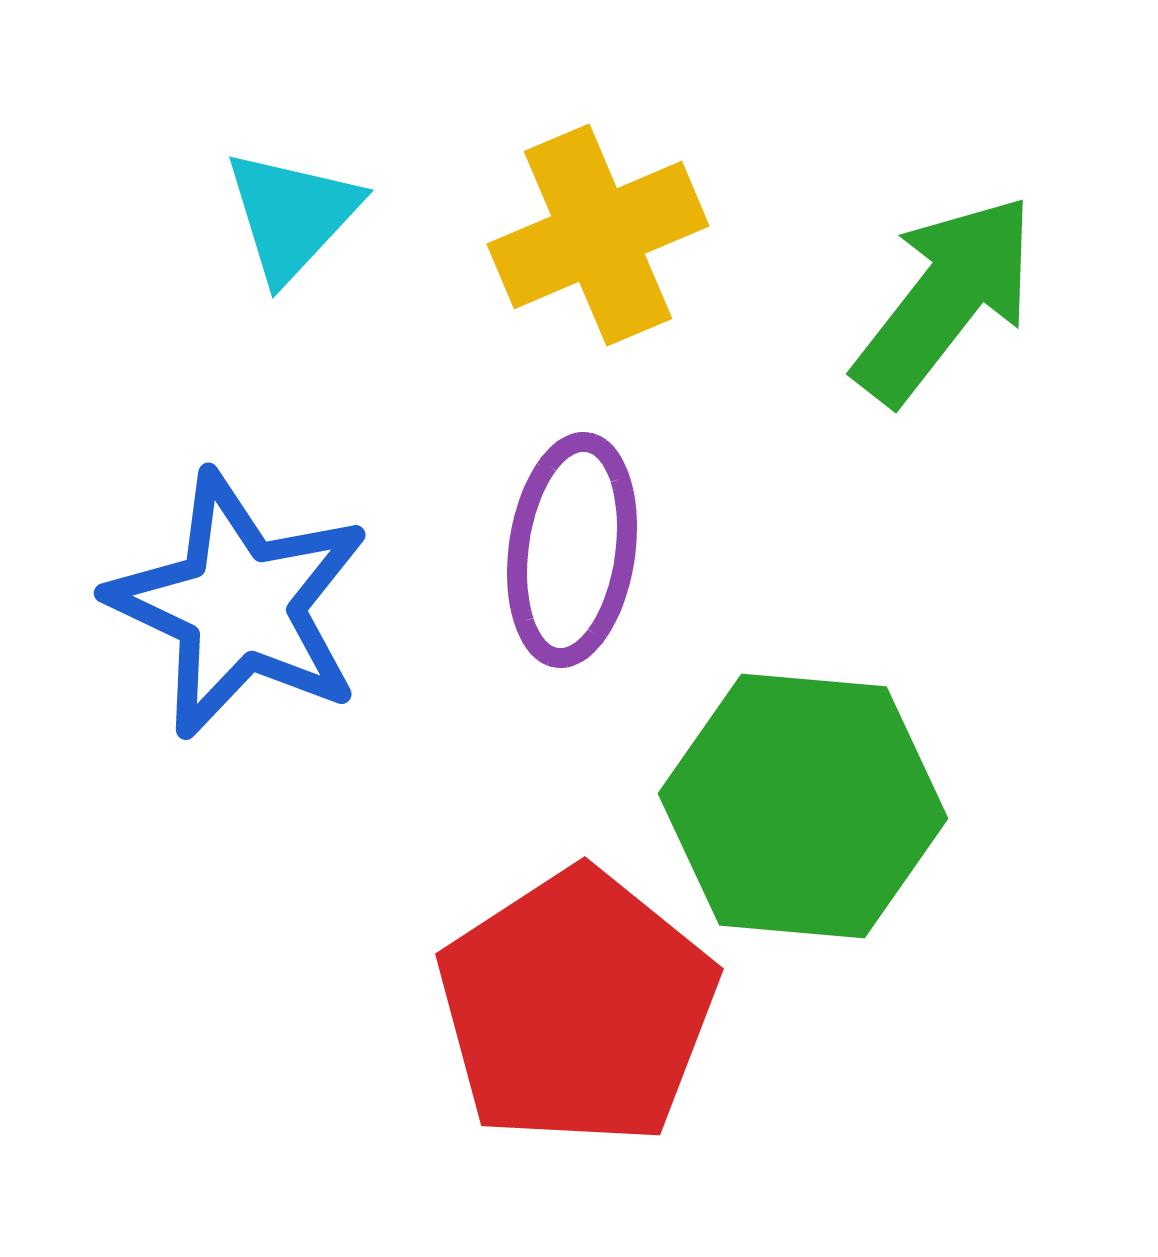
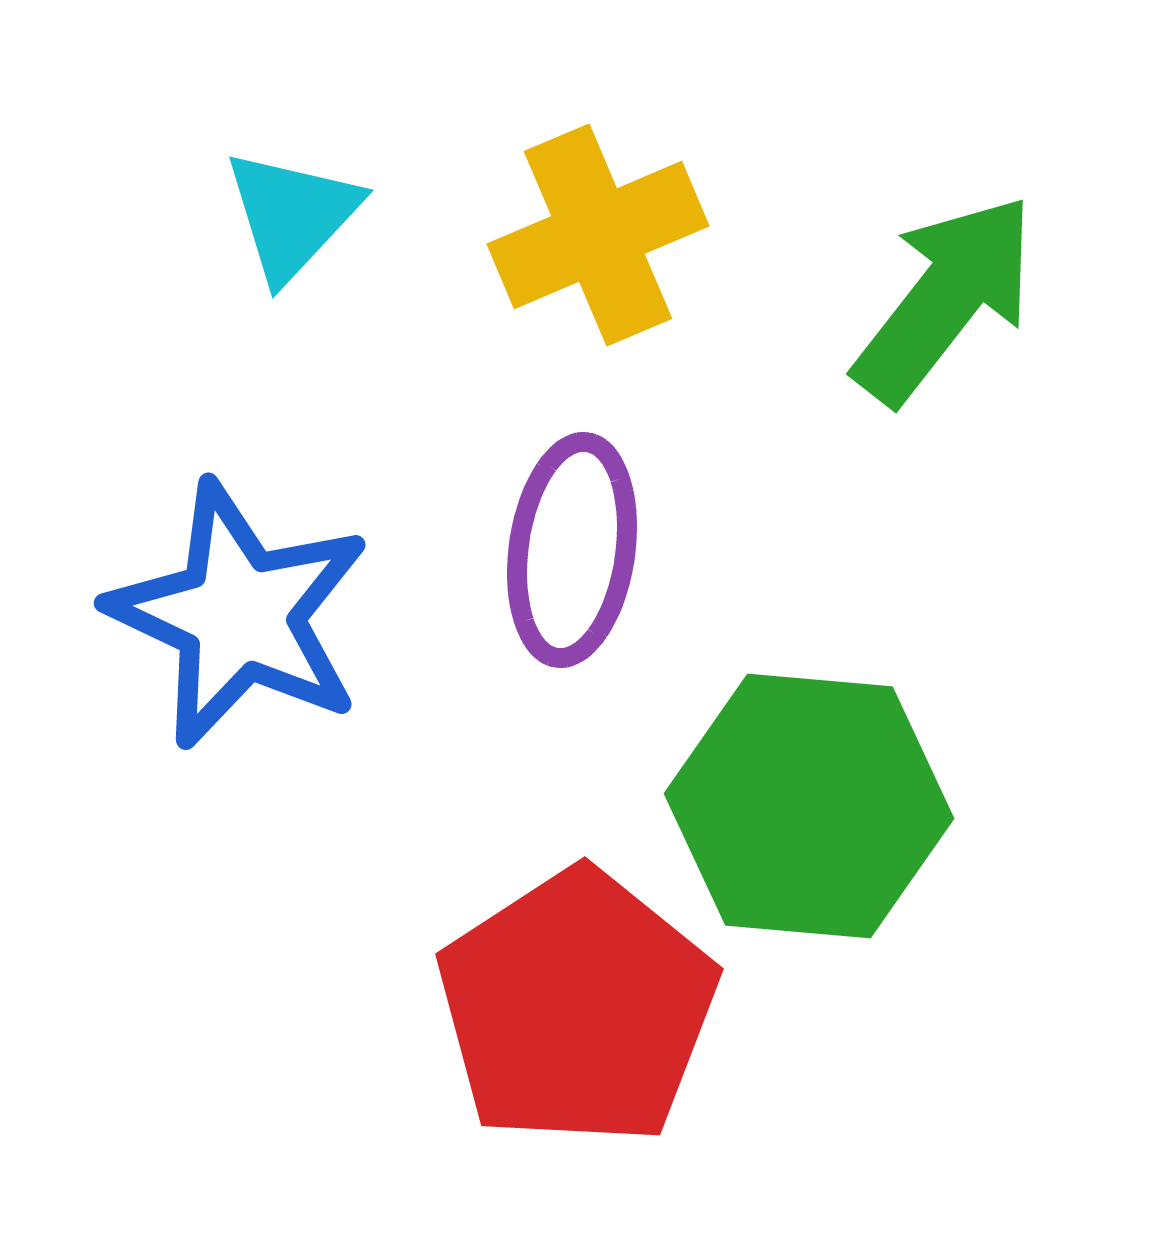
blue star: moved 10 px down
green hexagon: moved 6 px right
